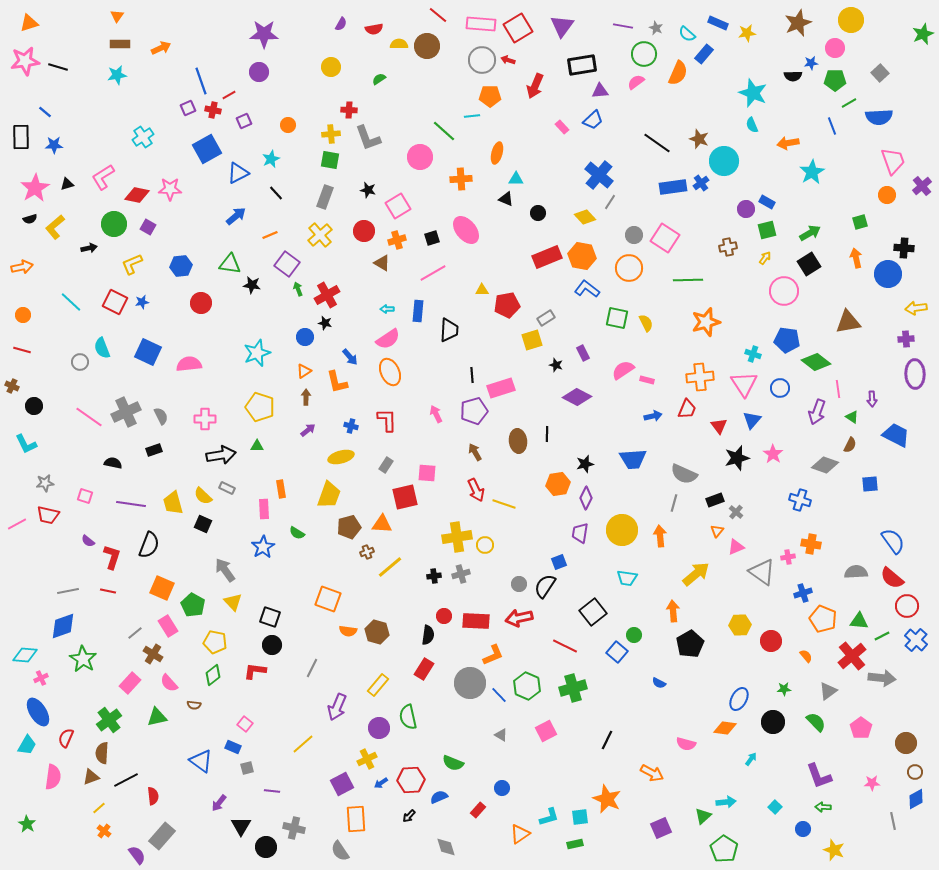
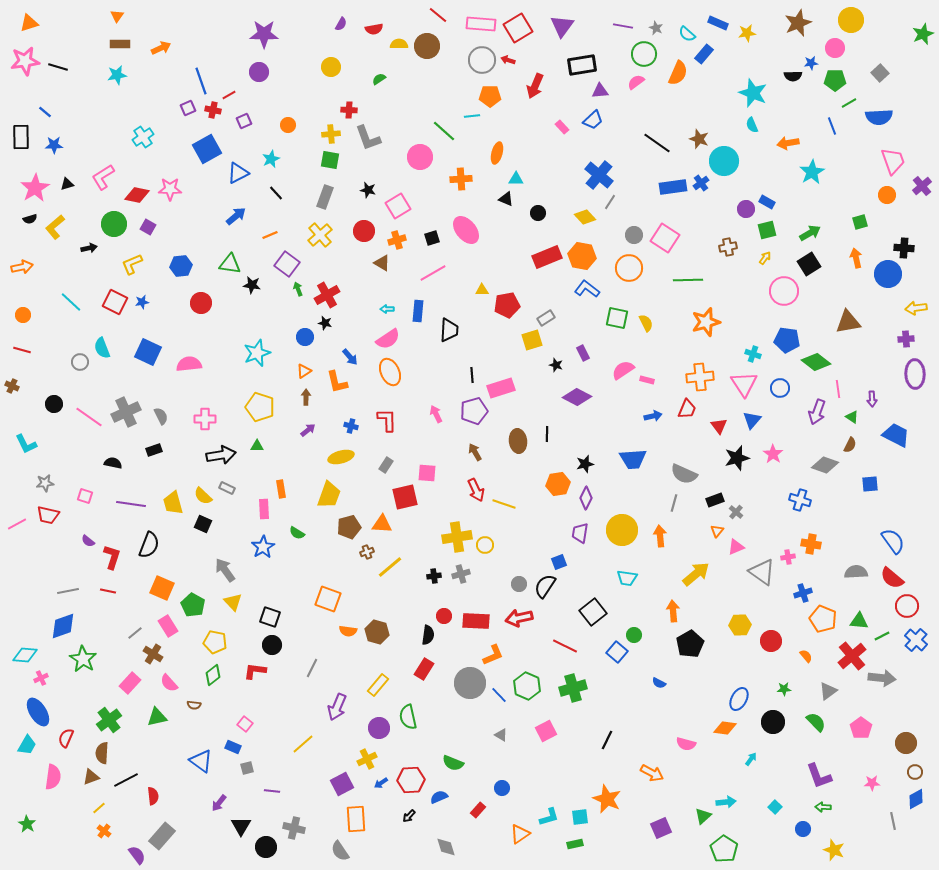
black circle at (34, 406): moved 20 px right, 2 px up
